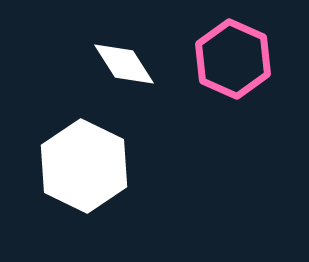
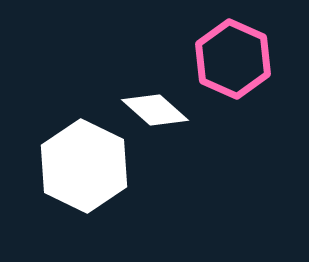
white diamond: moved 31 px right, 46 px down; rotated 16 degrees counterclockwise
